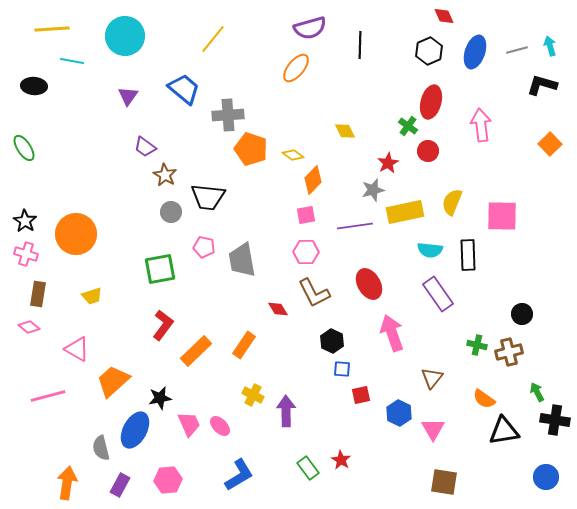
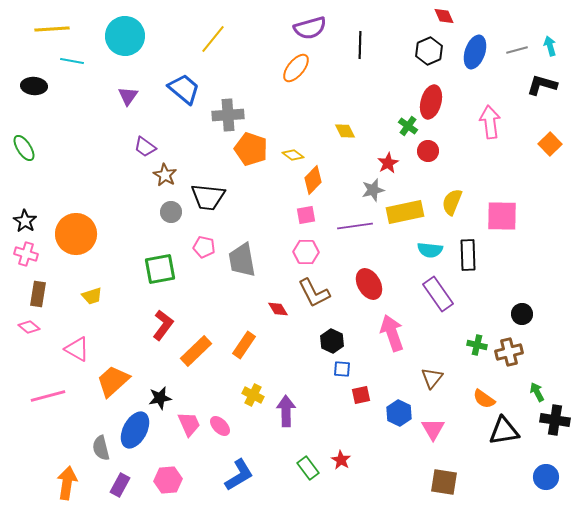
pink arrow at (481, 125): moved 9 px right, 3 px up
